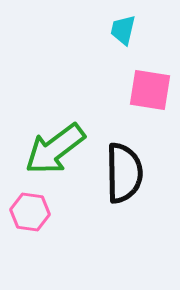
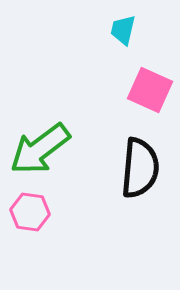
pink square: rotated 15 degrees clockwise
green arrow: moved 15 px left
black semicircle: moved 16 px right, 5 px up; rotated 6 degrees clockwise
